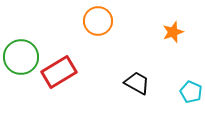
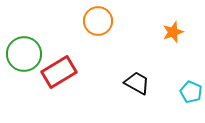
green circle: moved 3 px right, 3 px up
